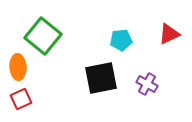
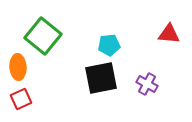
red triangle: rotated 30 degrees clockwise
cyan pentagon: moved 12 px left, 5 px down
